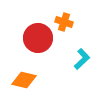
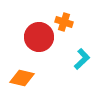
red circle: moved 1 px right, 1 px up
orange diamond: moved 2 px left, 2 px up
